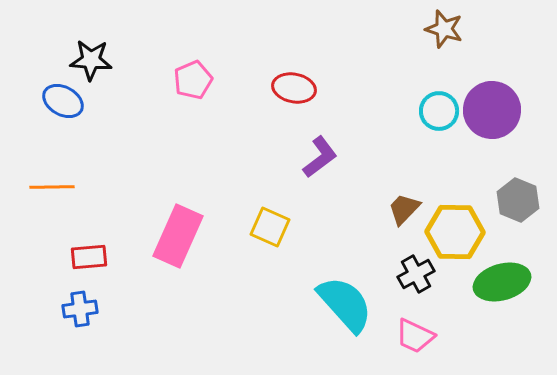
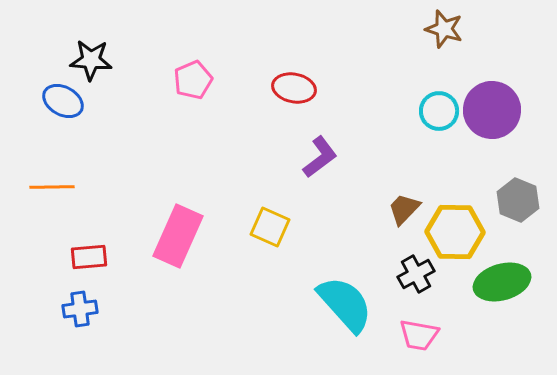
pink trapezoid: moved 4 px right, 1 px up; rotated 15 degrees counterclockwise
